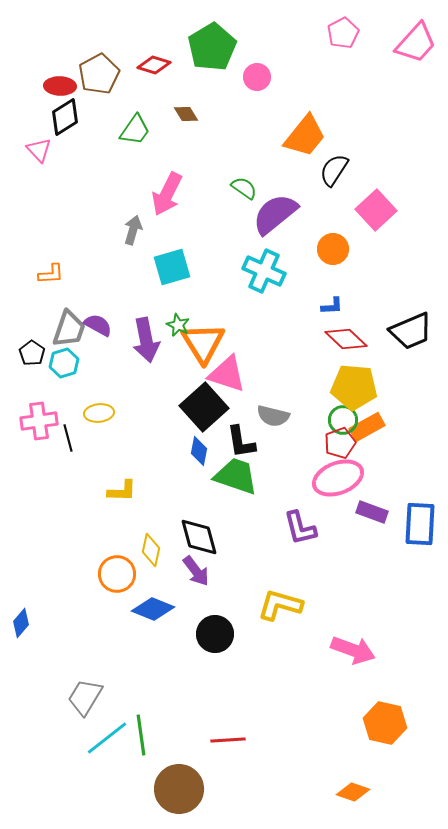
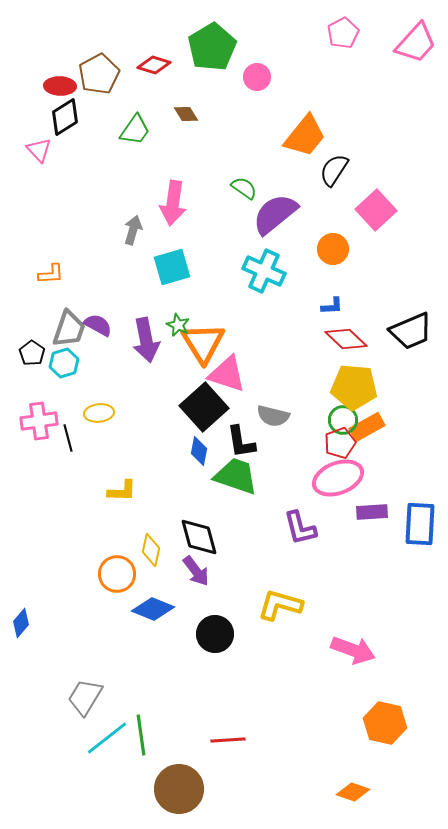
pink arrow at (167, 194): moved 6 px right, 9 px down; rotated 18 degrees counterclockwise
purple rectangle at (372, 512): rotated 24 degrees counterclockwise
